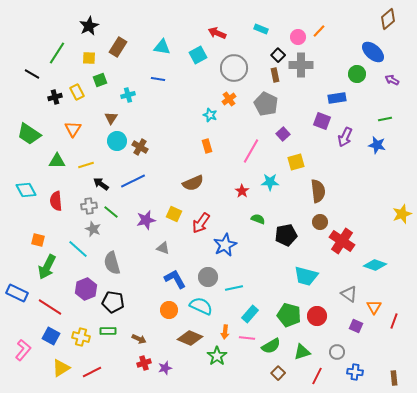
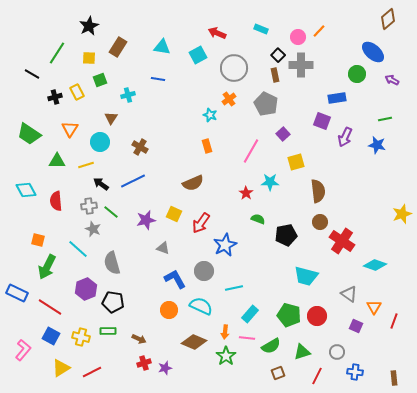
orange triangle at (73, 129): moved 3 px left
cyan circle at (117, 141): moved 17 px left, 1 px down
red star at (242, 191): moved 4 px right, 2 px down
gray circle at (208, 277): moved 4 px left, 6 px up
brown diamond at (190, 338): moved 4 px right, 4 px down
green star at (217, 356): moved 9 px right
brown square at (278, 373): rotated 24 degrees clockwise
